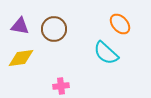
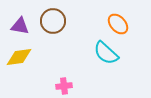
orange ellipse: moved 2 px left
brown circle: moved 1 px left, 8 px up
yellow diamond: moved 2 px left, 1 px up
pink cross: moved 3 px right
